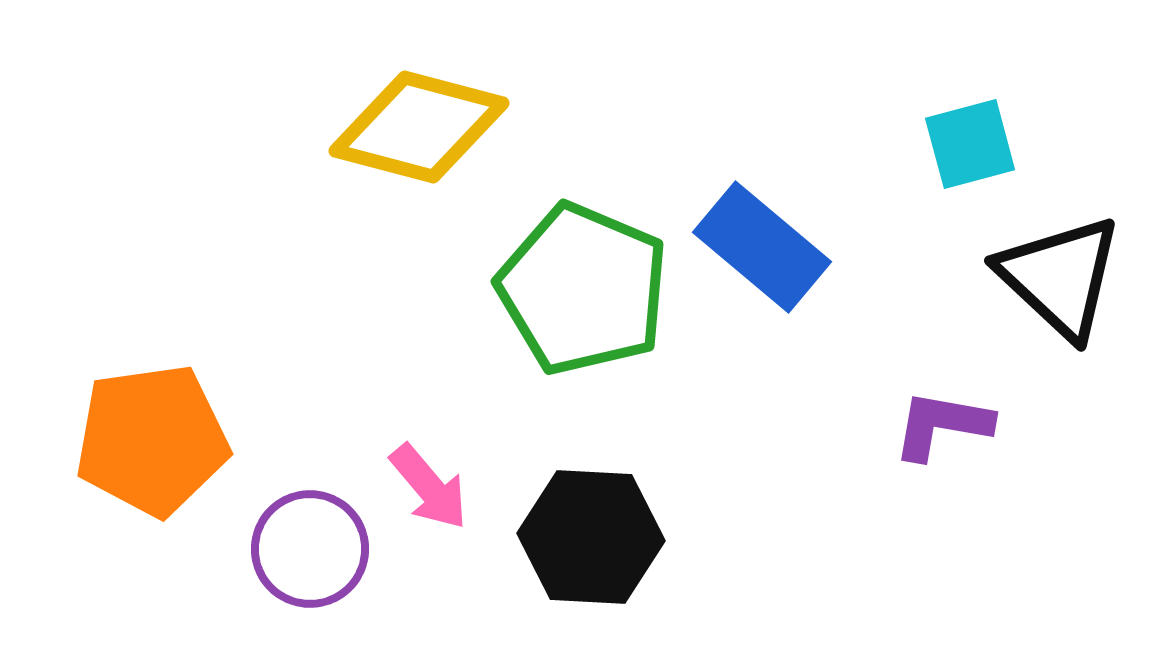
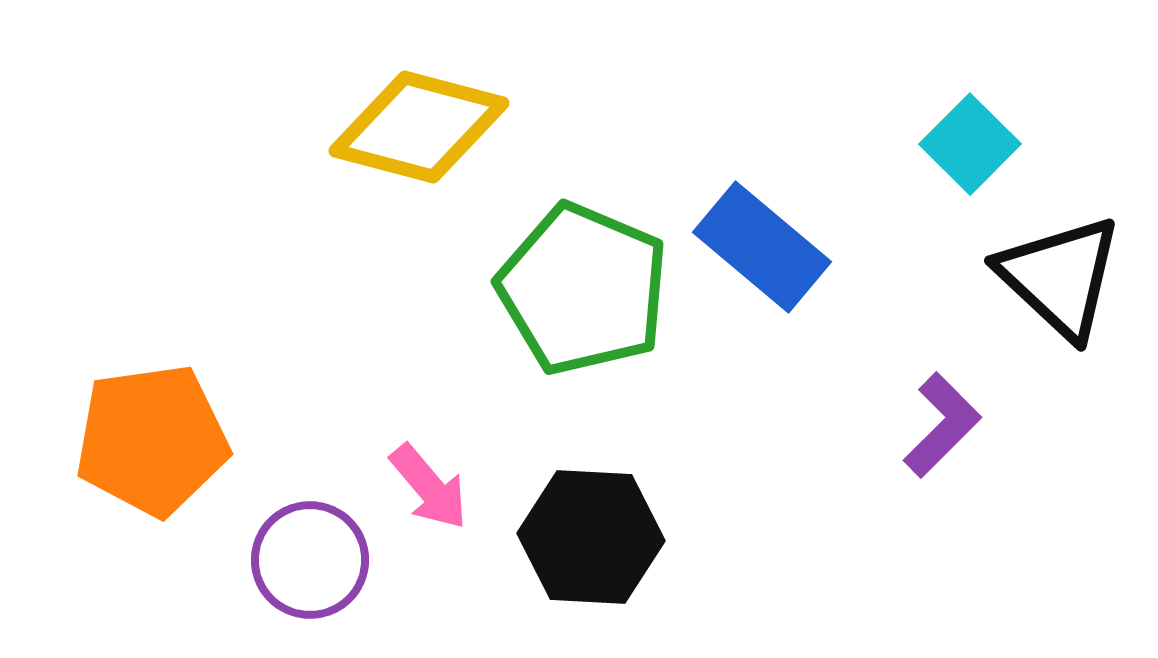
cyan square: rotated 30 degrees counterclockwise
purple L-shape: rotated 125 degrees clockwise
purple circle: moved 11 px down
